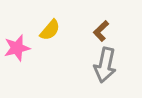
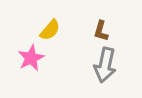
brown L-shape: rotated 30 degrees counterclockwise
pink star: moved 14 px right, 10 px down; rotated 12 degrees counterclockwise
